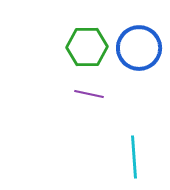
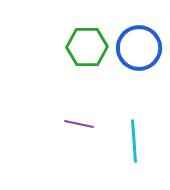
purple line: moved 10 px left, 30 px down
cyan line: moved 16 px up
